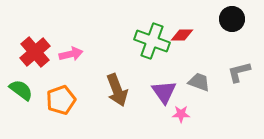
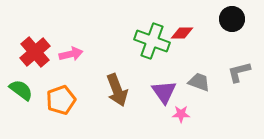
red diamond: moved 2 px up
